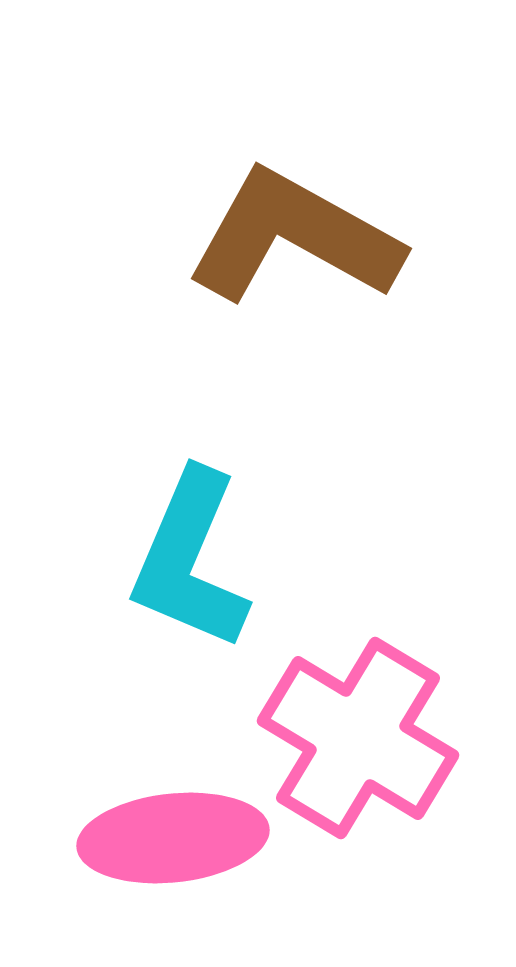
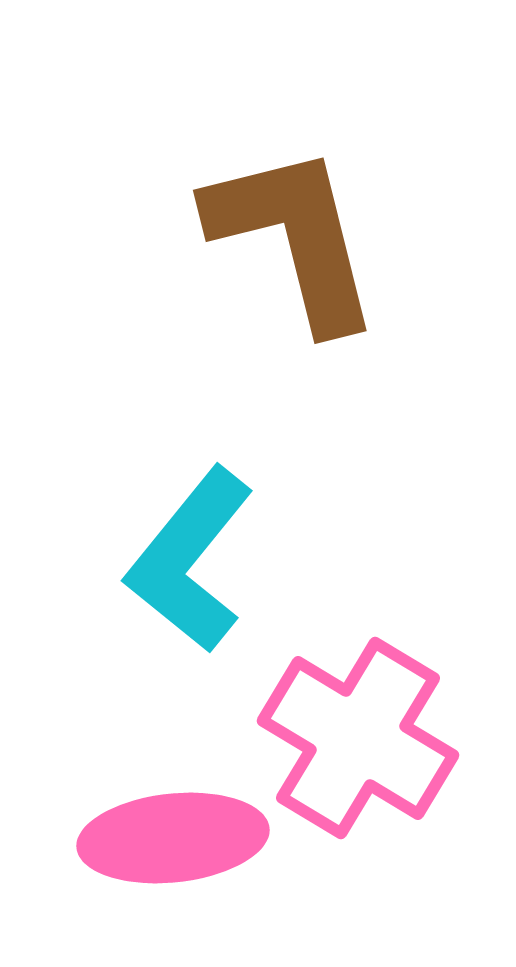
brown L-shape: rotated 47 degrees clockwise
cyan L-shape: rotated 16 degrees clockwise
